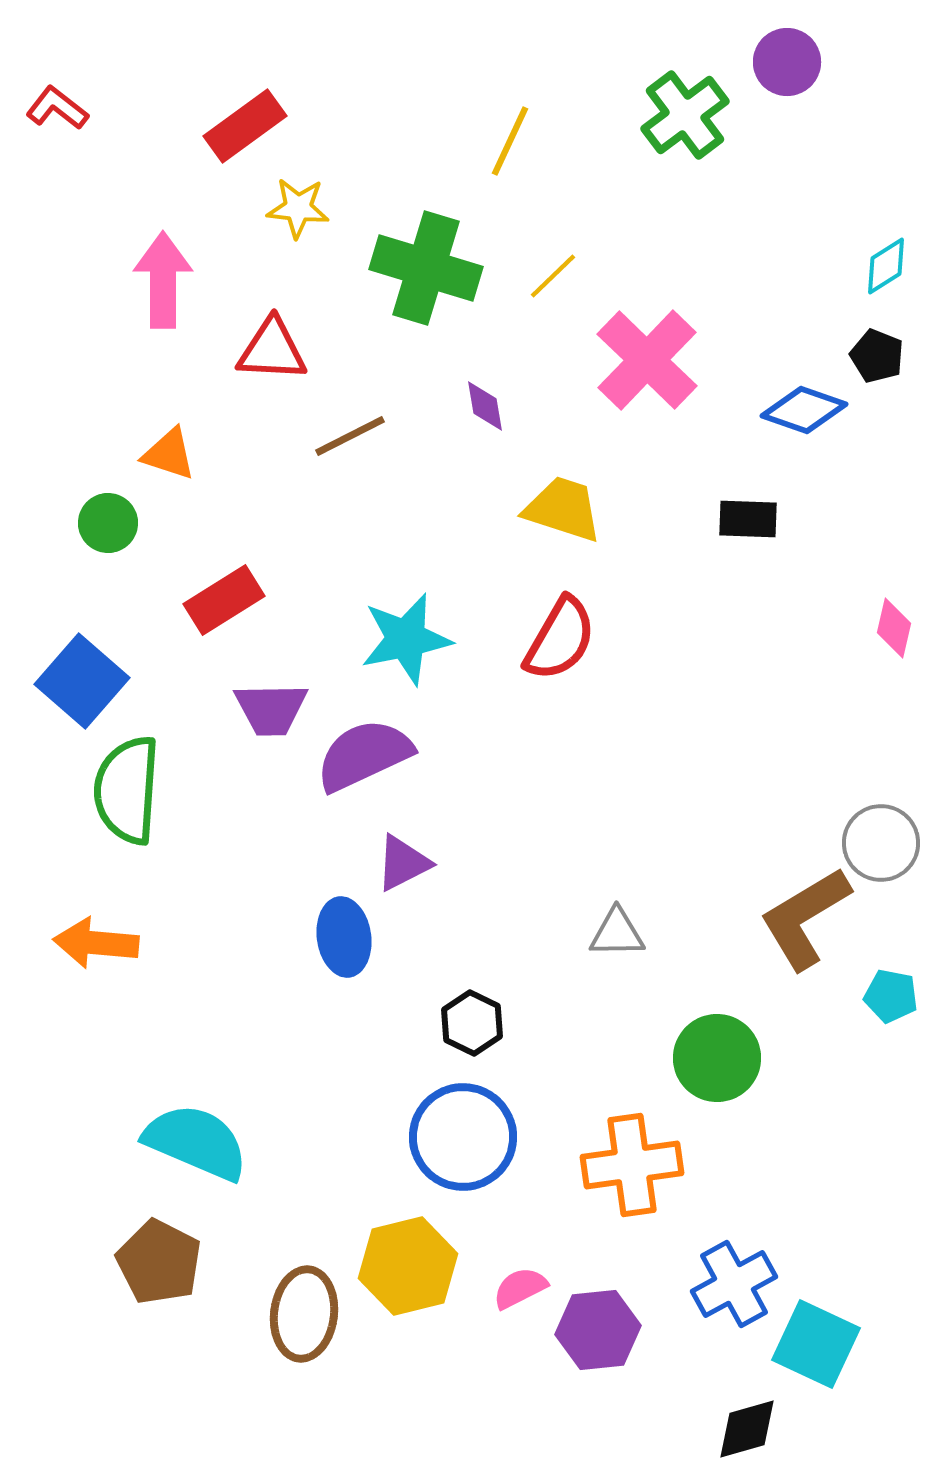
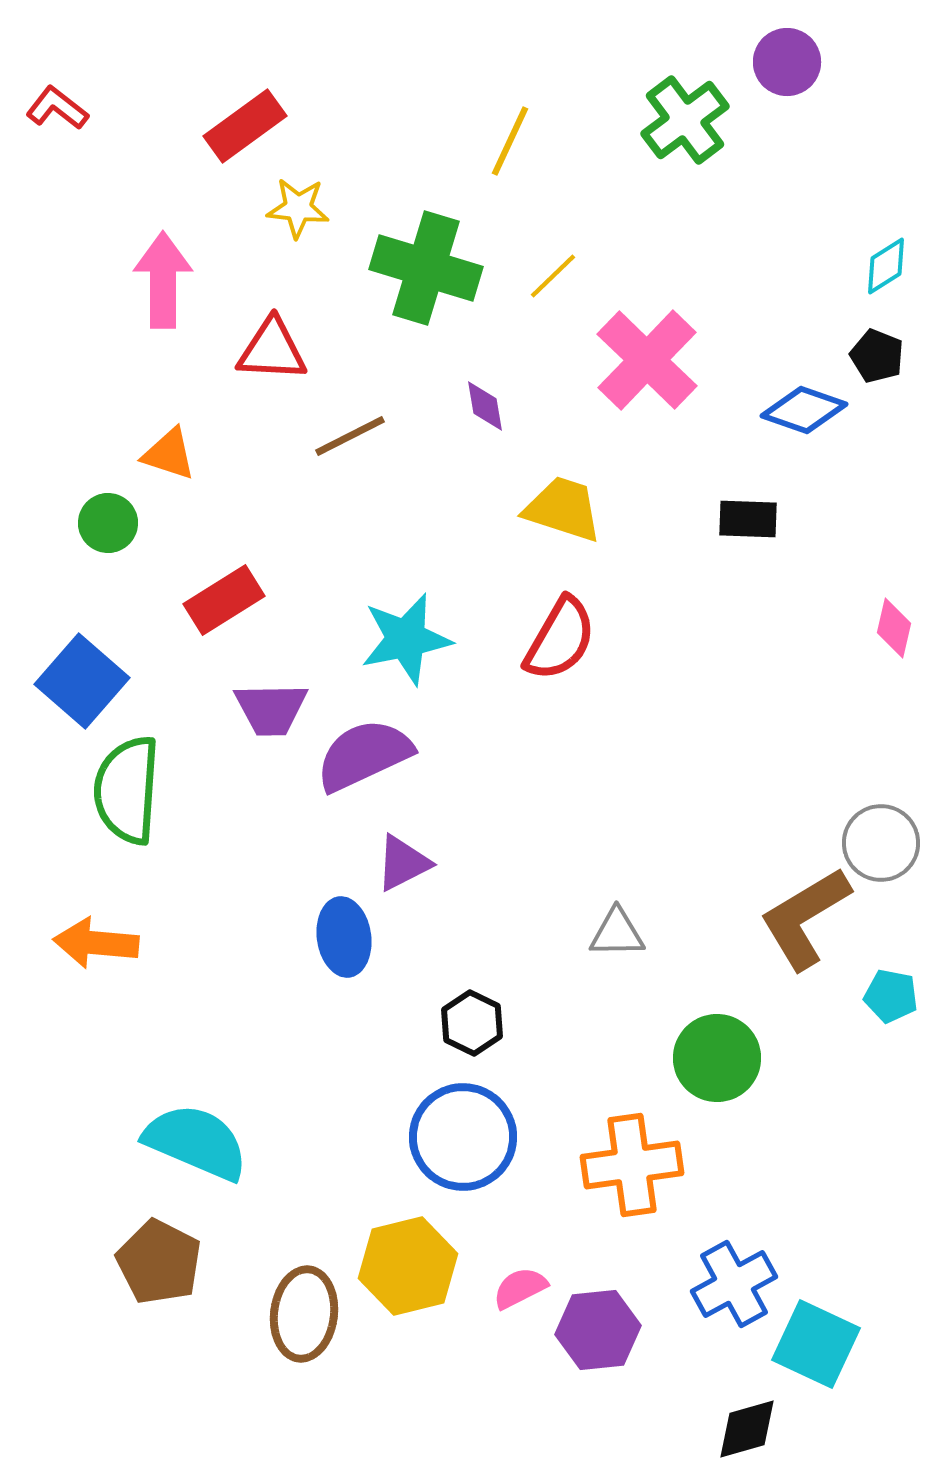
green cross at (685, 115): moved 5 px down
